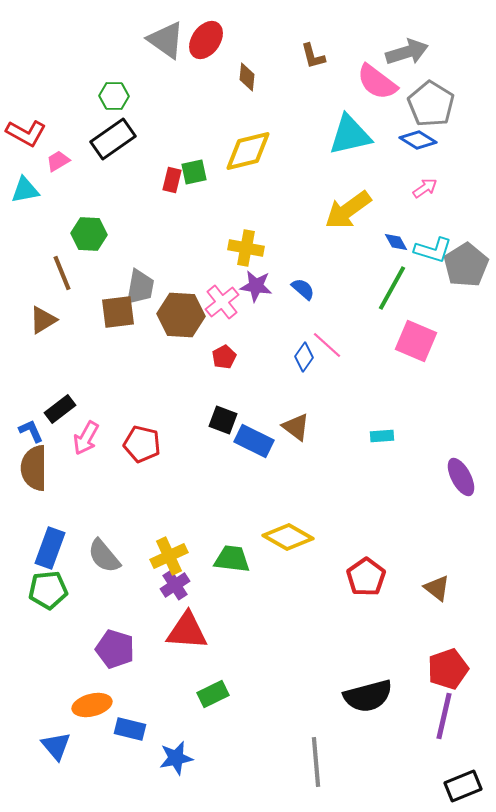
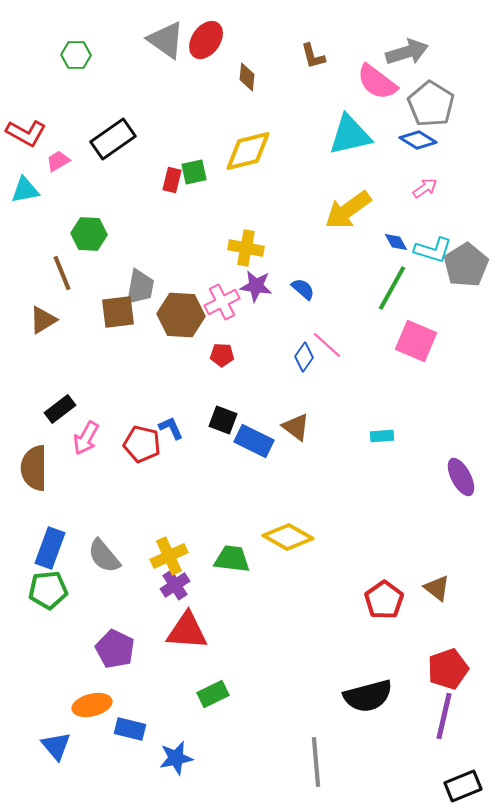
green hexagon at (114, 96): moved 38 px left, 41 px up
pink cross at (222, 302): rotated 12 degrees clockwise
red pentagon at (224, 357): moved 2 px left, 2 px up; rotated 30 degrees clockwise
blue L-shape at (31, 431): moved 140 px right, 3 px up
red pentagon at (366, 577): moved 18 px right, 23 px down
purple pentagon at (115, 649): rotated 9 degrees clockwise
